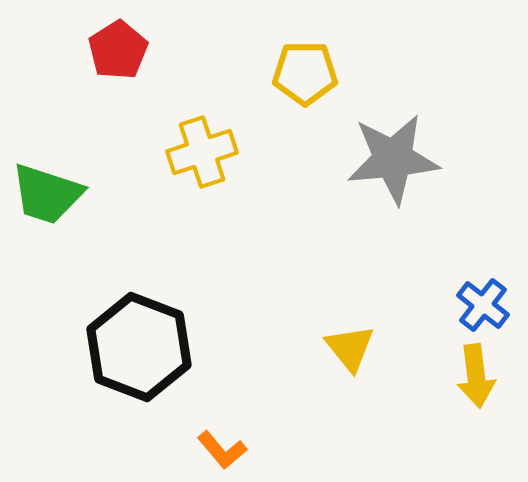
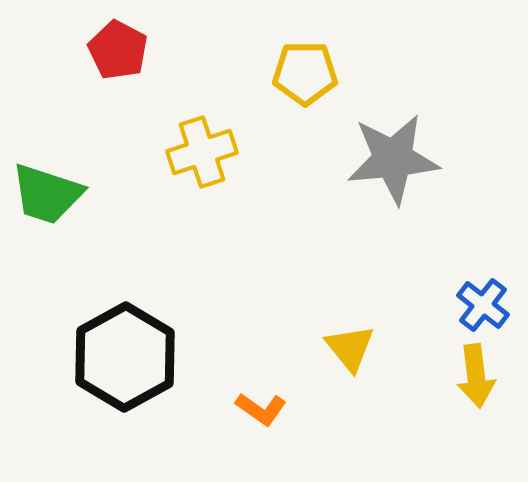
red pentagon: rotated 12 degrees counterclockwise
black hexagon: moved 14 px left, 10 px down; rotated 10 degrees clockwise
orange L-shape: moved 39 px right, 41 px up; rotated 15 degrees counterclockwise
